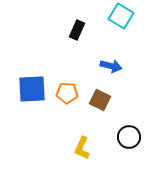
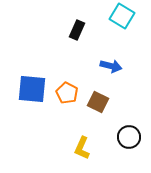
cyan square: moved 1 px right
blue square: rotated 8 degrees clockwise
orange pentagon: rotated 25 degrees clockwise
brown square: moved 2 px left, 2 px down
